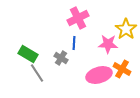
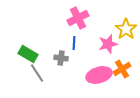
pink star: rotated 18 degrees counterclockwise
gray cross: rotated 24 degrees counterclockwise
orange cross: rotated 30 degrees clockwise
